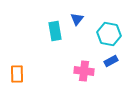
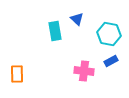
blue triangle: rotated 24 degrees counterclockwise
